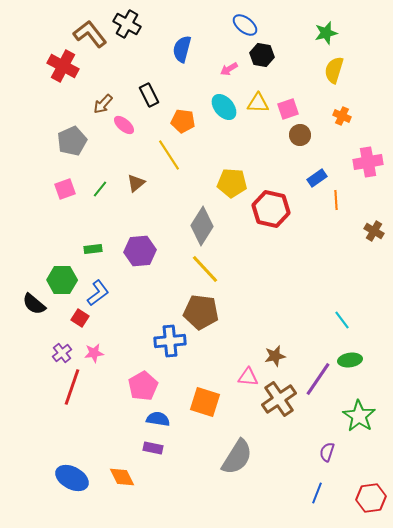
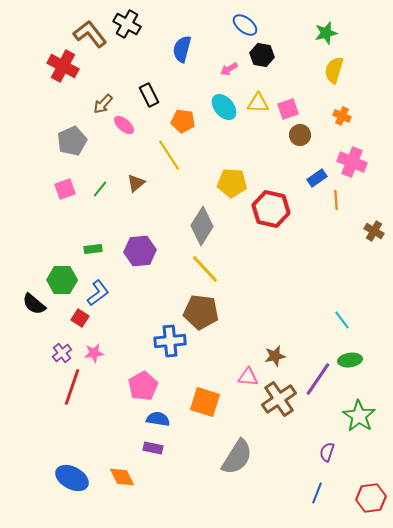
pink cross at (368, 162): moved 16 px left; rotated 32 degrees clockwise
